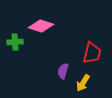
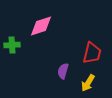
pink diamond: rotated 35 degrees counterclockwise
green cross: moved 3 px left, 3 px down
yellow arrow: moved 5 px right
